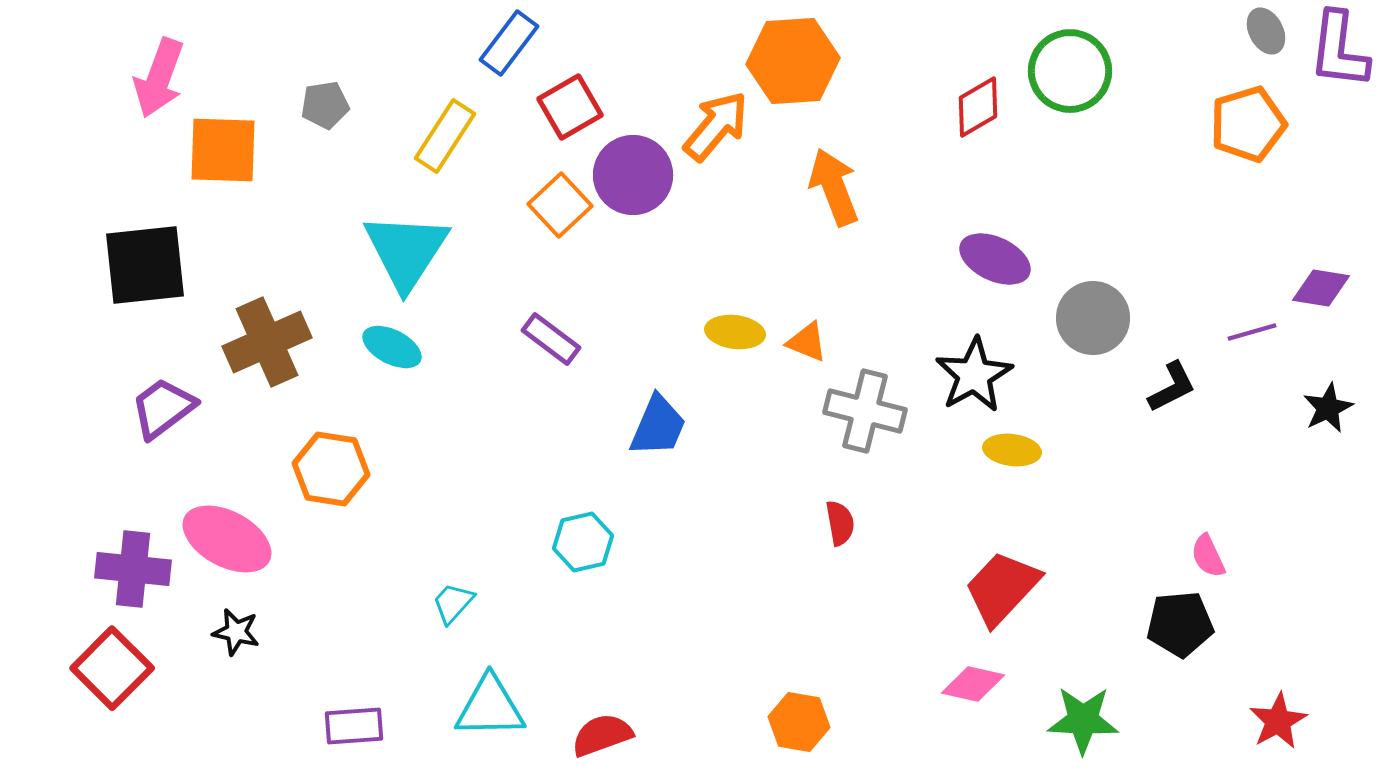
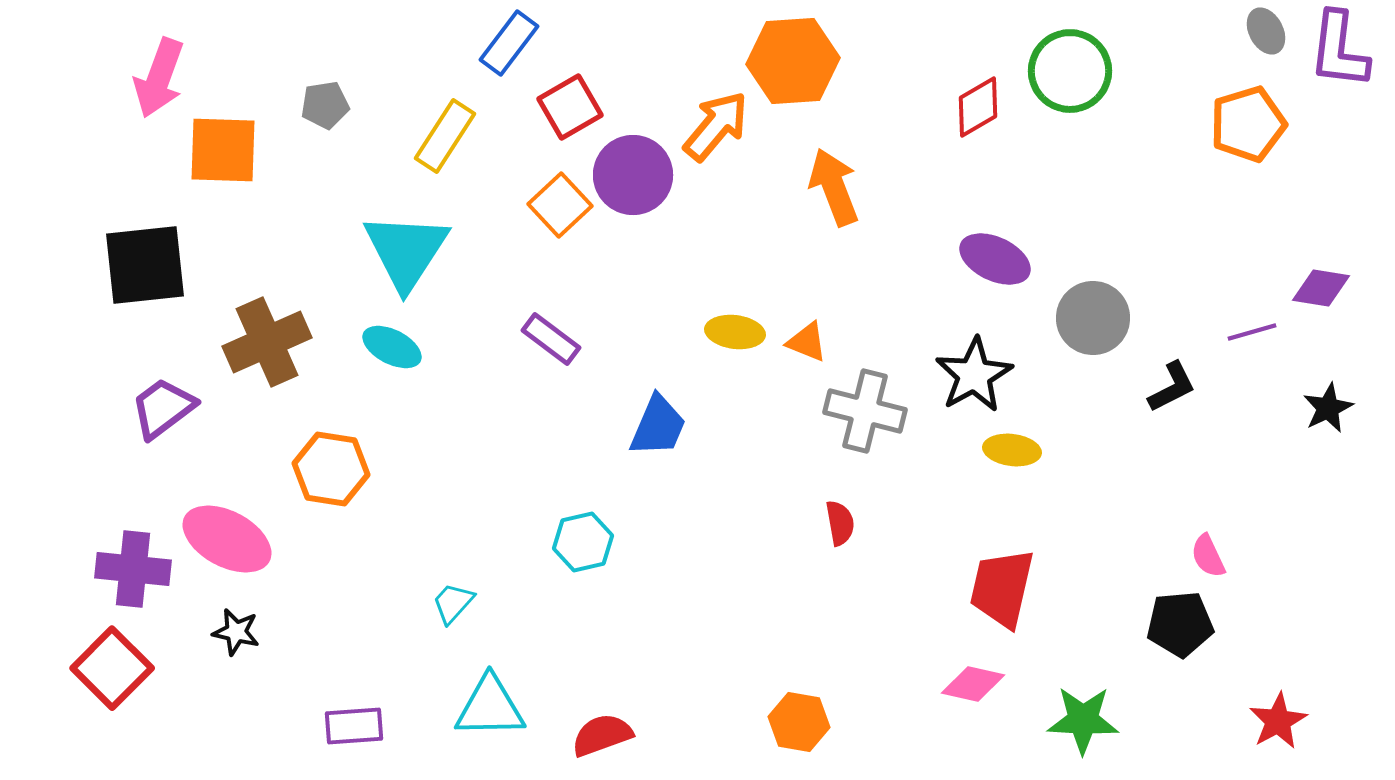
red trapezoid at (1002, 588): rotated 30 degrees counterclockwise
